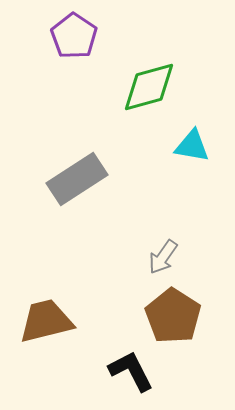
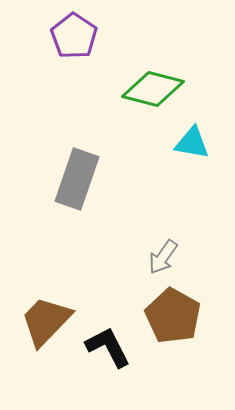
green diamond: moved 4 px right, 2 px down; rotated 30 degrees clockwise
cyan triangle: moved 3 px up
gray rectangle: rotated 38 degrees counterclockwise
brown pentagon: rotated 4 degrees counterclockwise
brown trapezoid: rotated 32 degrees counterclockwise
black L-shape: moved 23 px left, 24 px up
